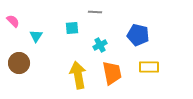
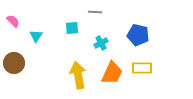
cyan cross: moved 1 px right, 2 px up
brown circle: moved 5 px left
yellow rectangle: moved 7 px left, 1 px down
orange trapezoid: rotated 35 degrees clockwise
